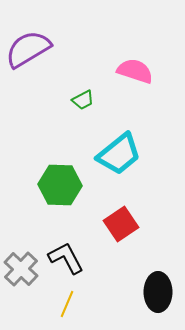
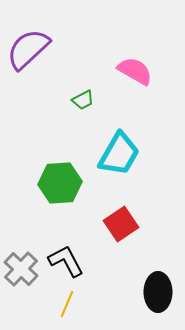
purple semicircle: rotated 12 degrees counterclockwise
pink semicircle: rotated 12 degrees clockwise
cyan trapezoid: rotated 21 degrees counterclockwise
green hexagon: moved 2 px up; rotated 6 degrees counterclockwise
black L-shape: moved 3 px down
